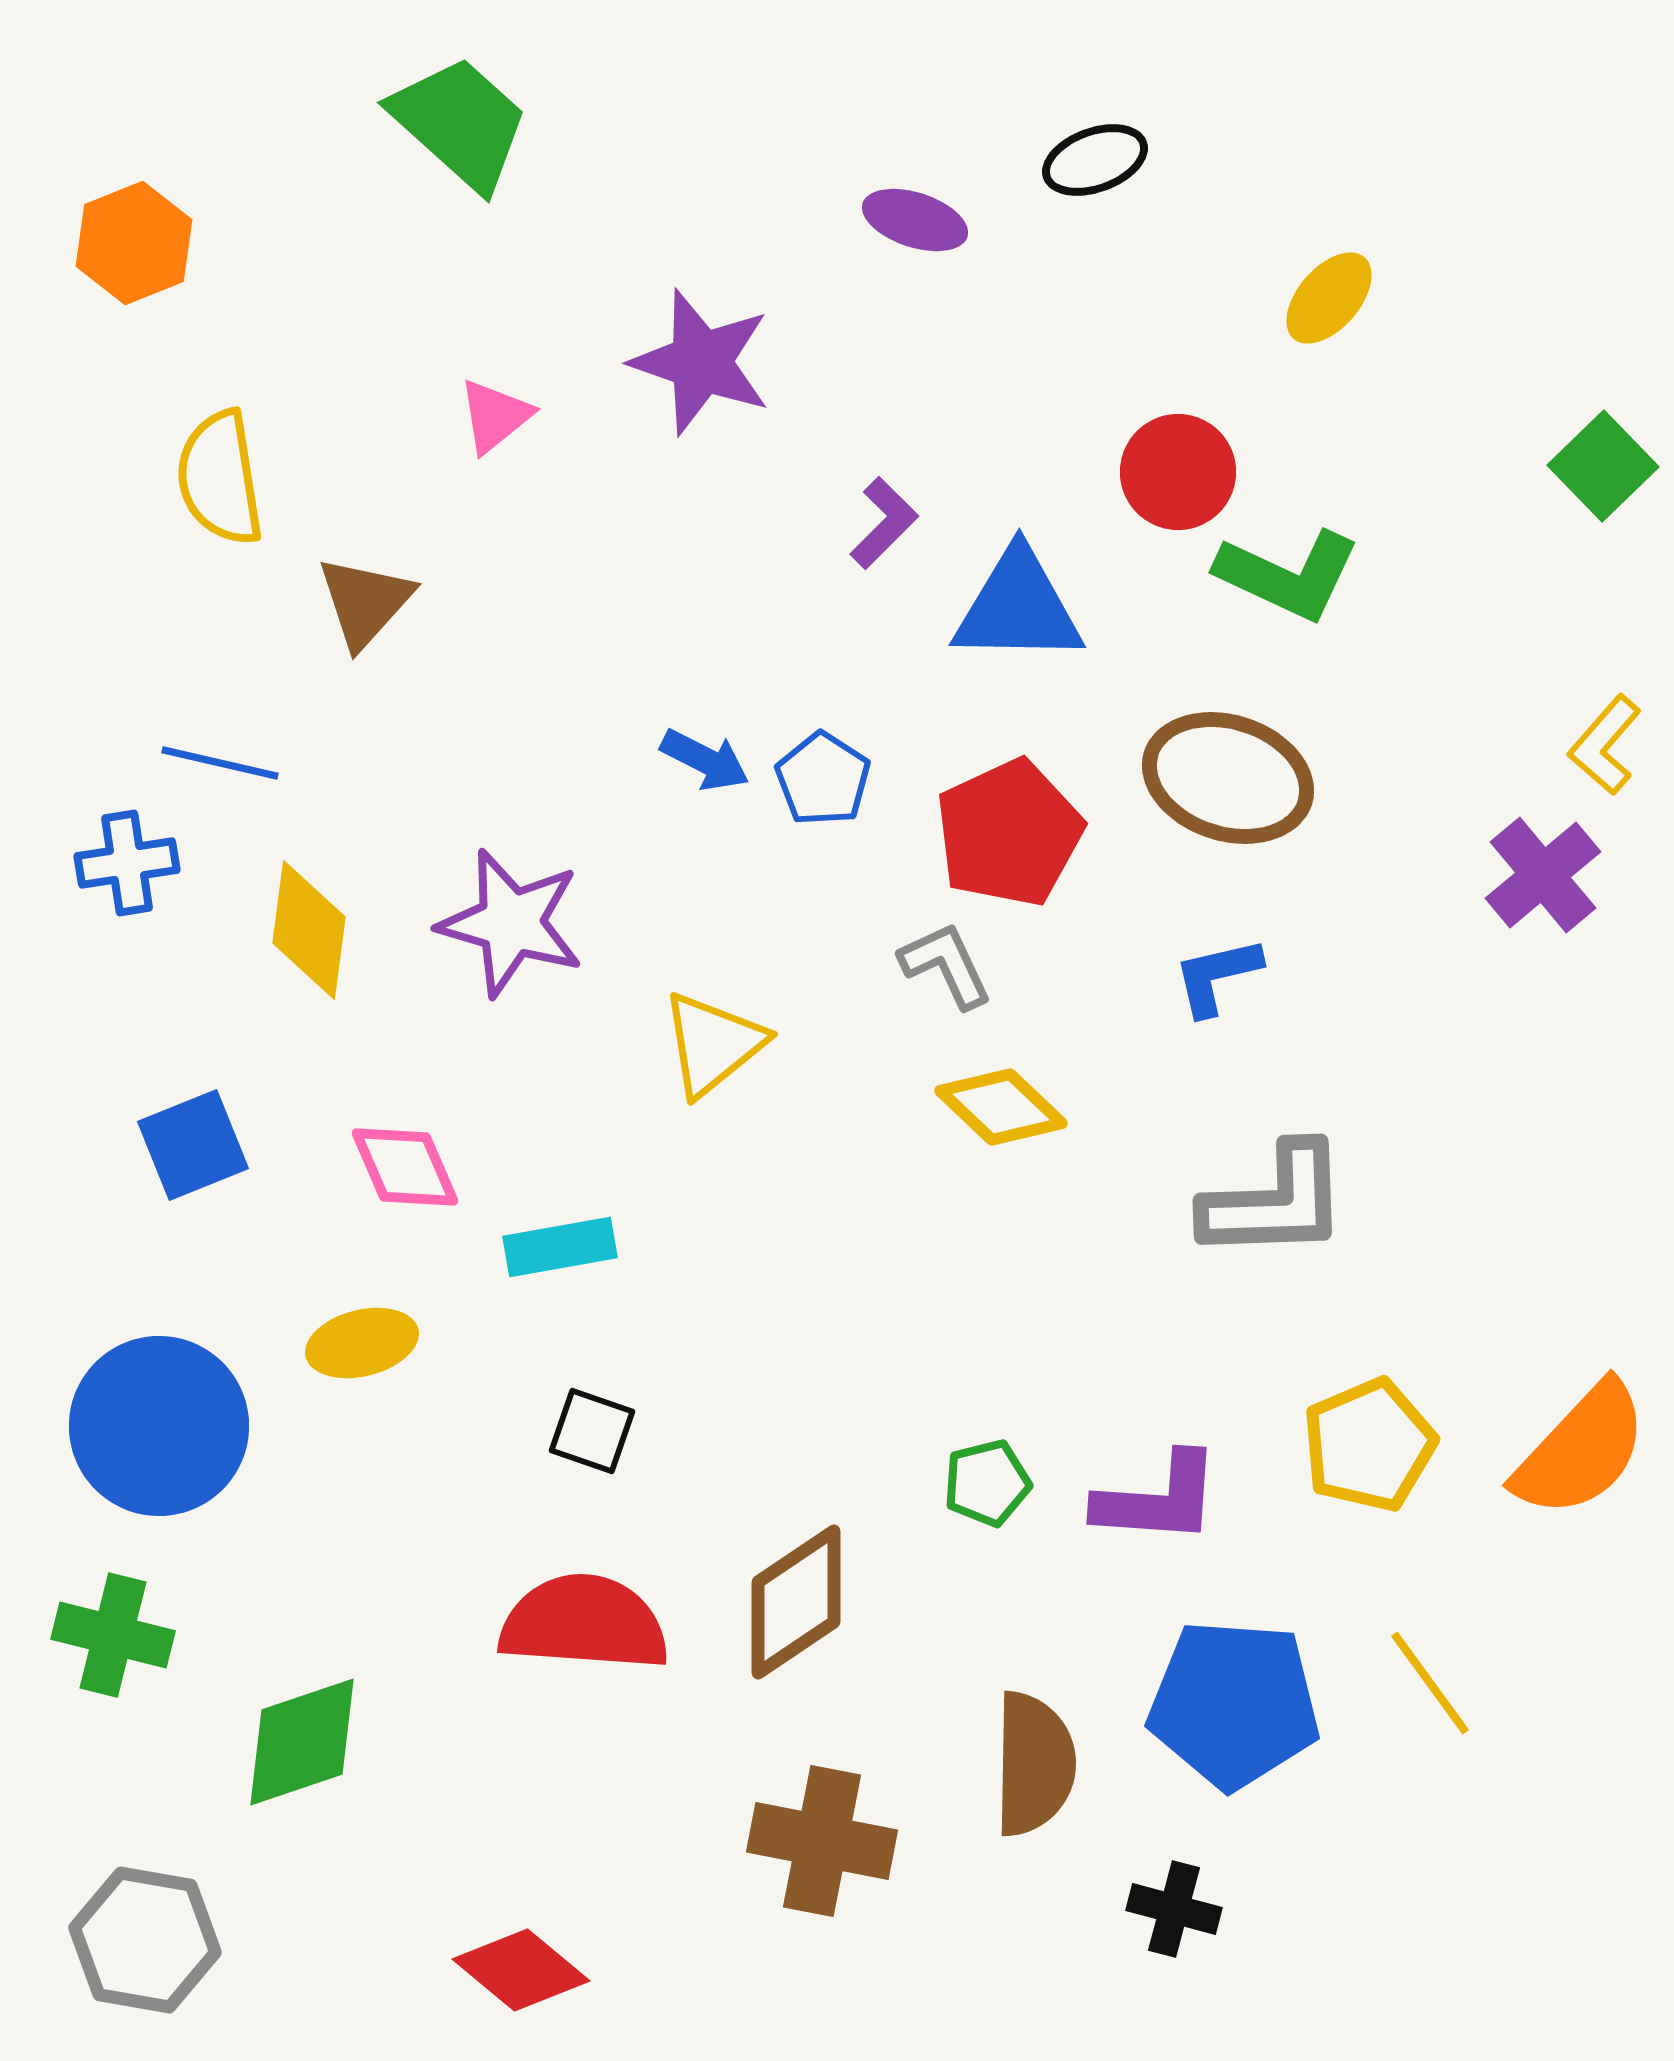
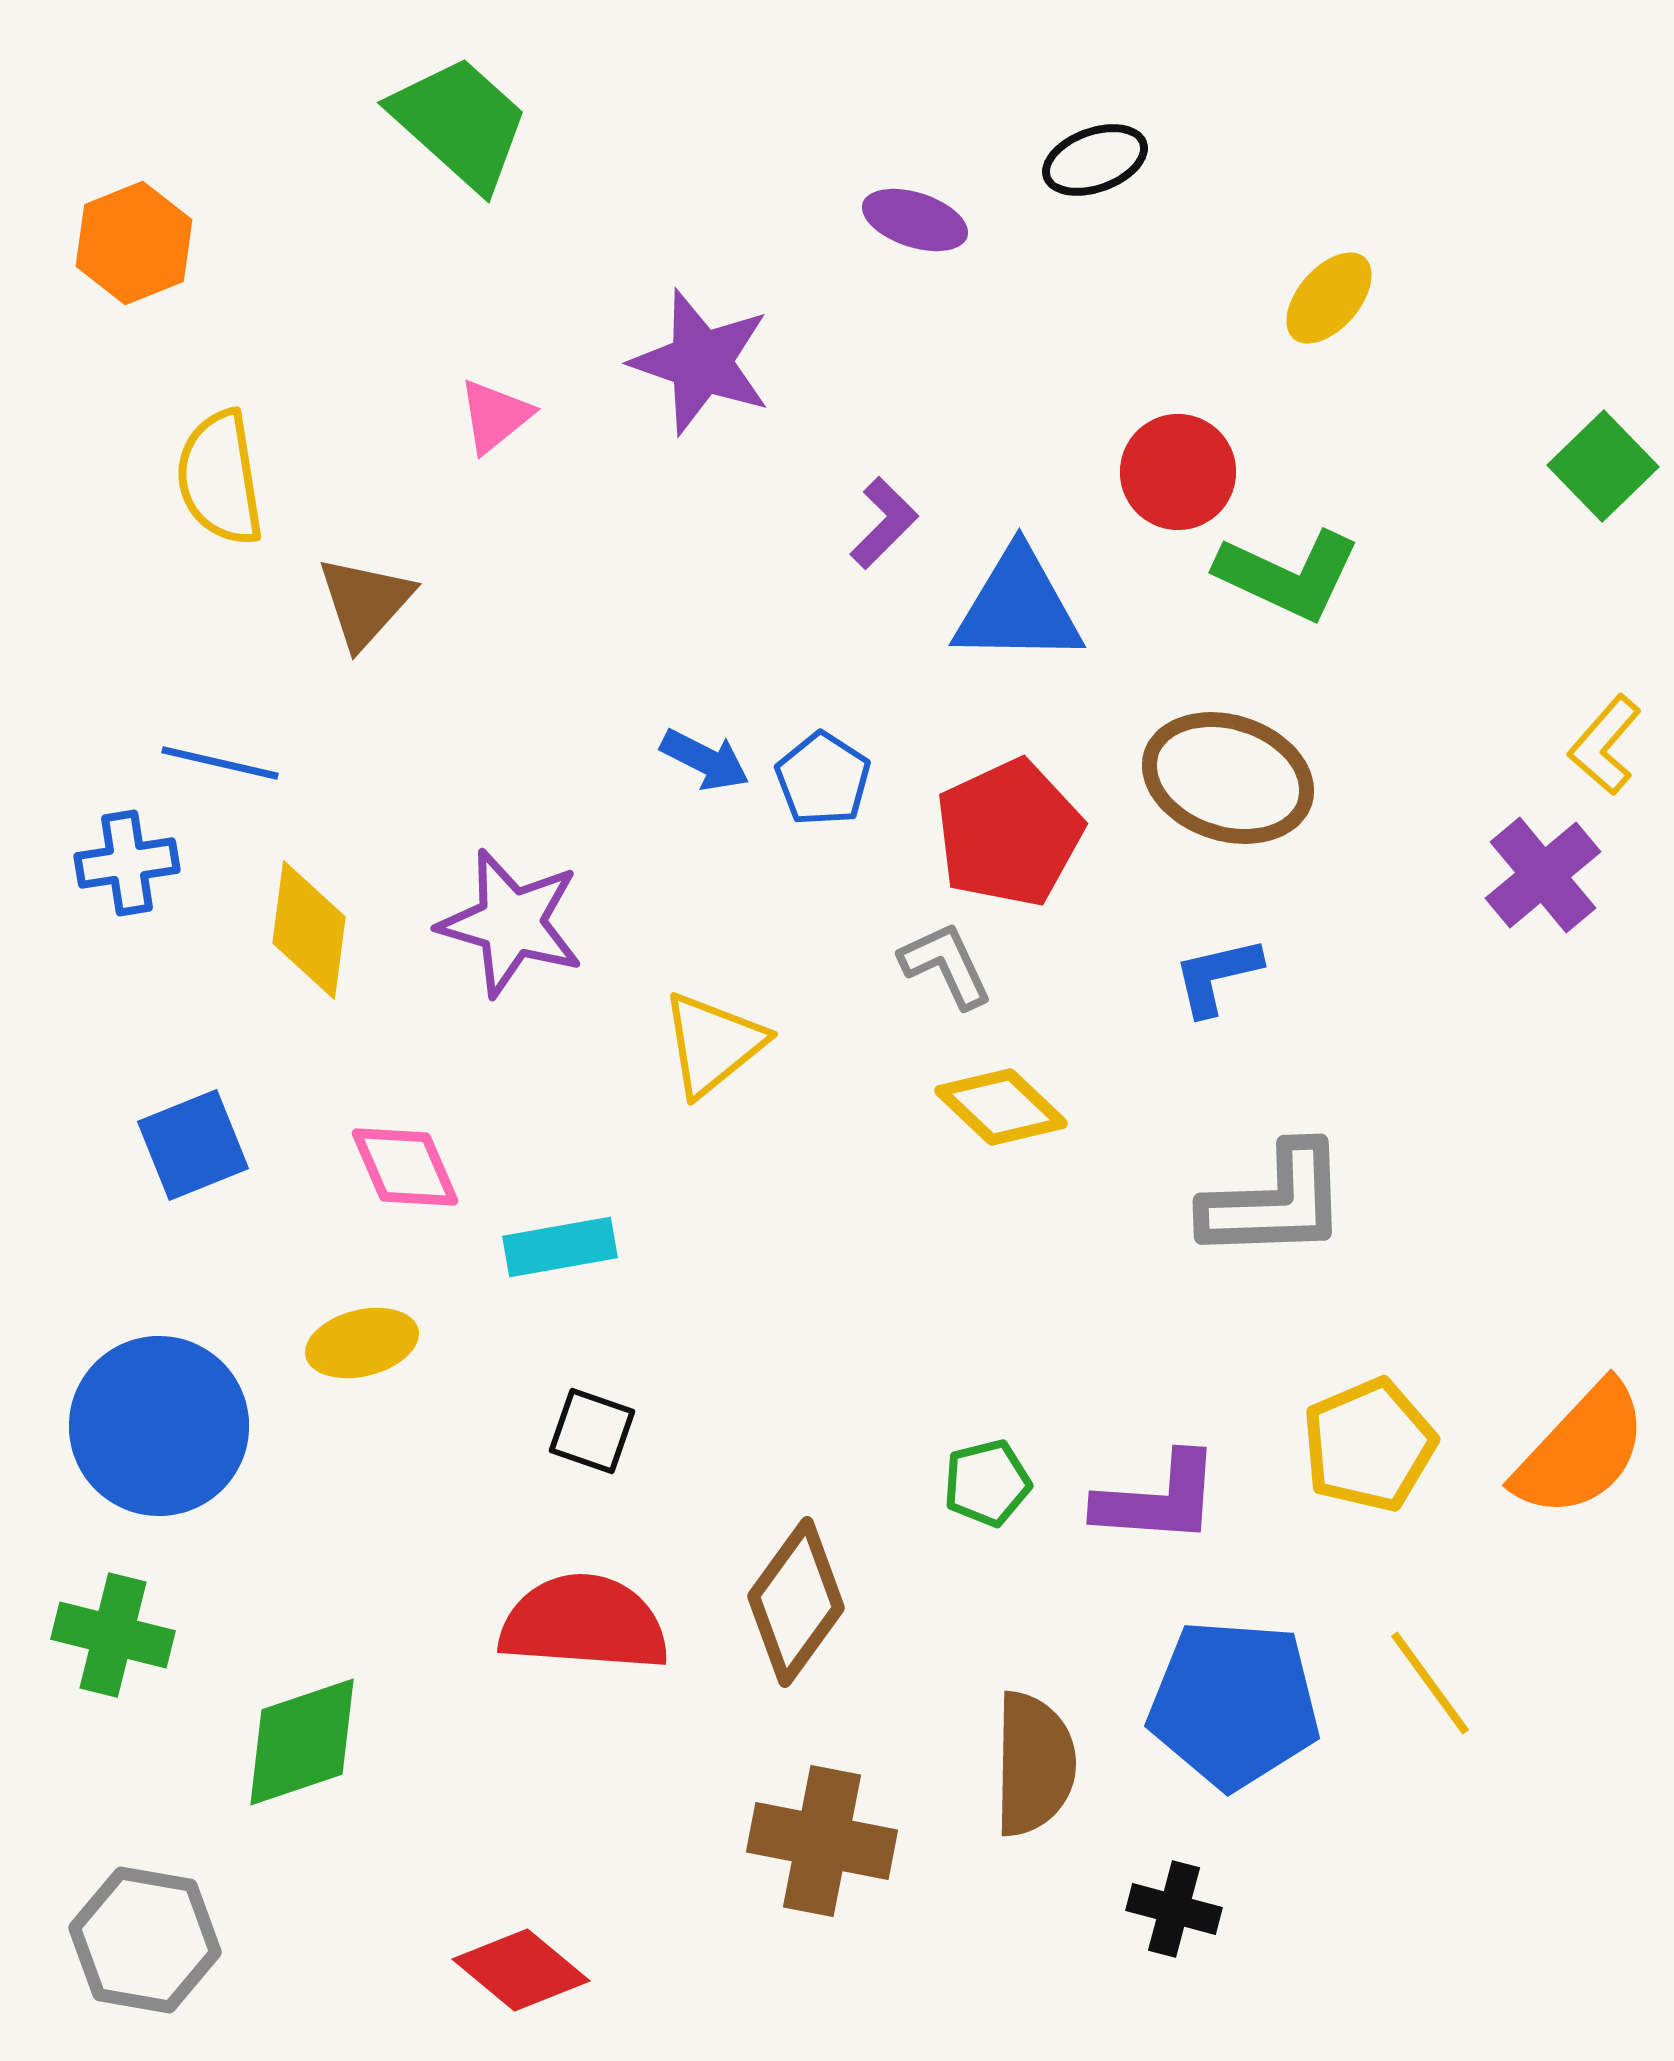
brown diamond at (796, 1602): rotated 20 degrees counterclockwise
